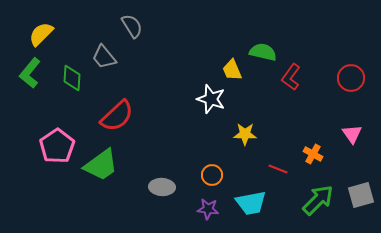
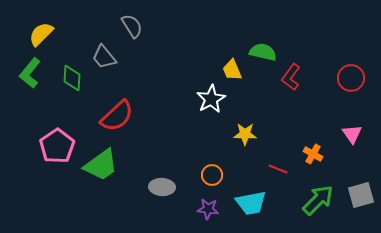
white star: rotated 24 degrees clockwise
